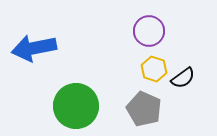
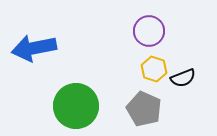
black semicircle: rotated 15 degrees clockwise
